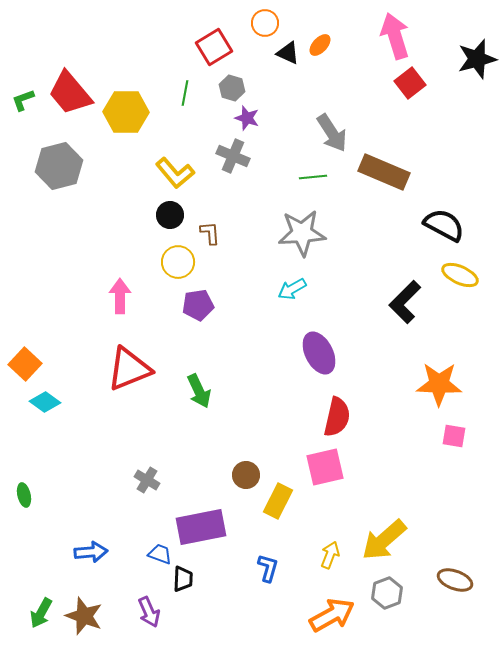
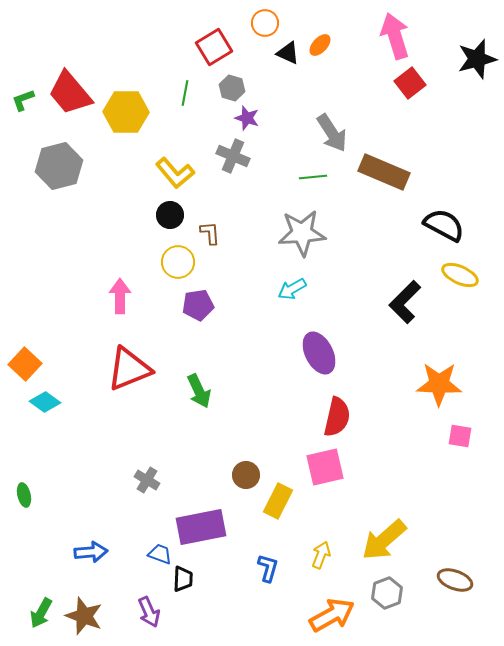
pink square at (454, 436): moved 6 px right
yellow arrow at (330, 555): moved 9 px left
